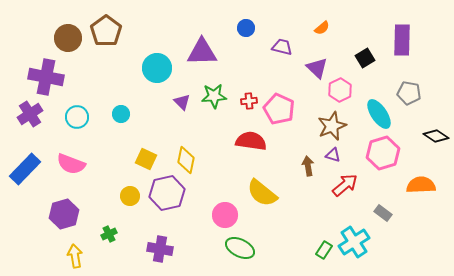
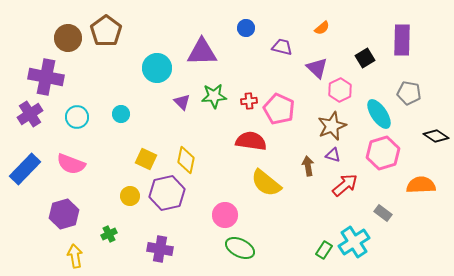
yellow semicircle at (262, 193): moved 4 px right, 10 px up
